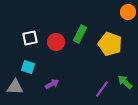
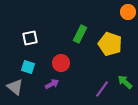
red circle: moved 5 px right, 21 px down
gray triangle: rotated 36 degrees clockwise
